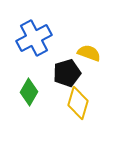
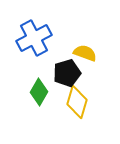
yellow semicircle: moved 4 px left
green diamond: moved 10 px right
yellow diamond: moved 1 px left, 1 px up
